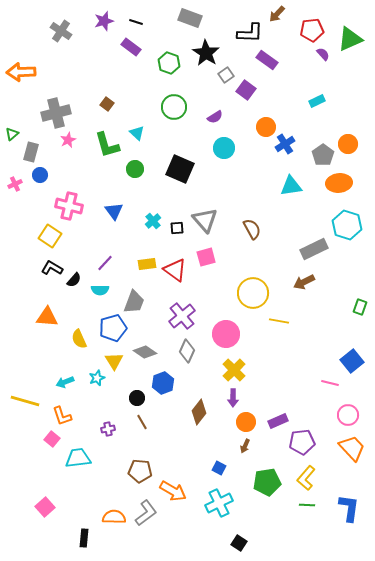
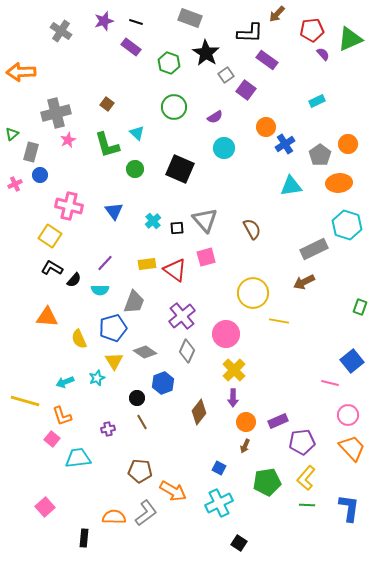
gray pentagon at (323, 155): moved 3 px left
